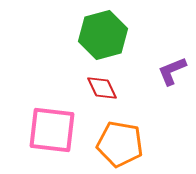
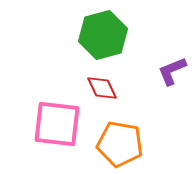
pink square: moved 5 px right, 6 px up
